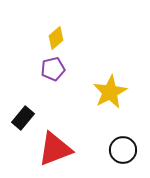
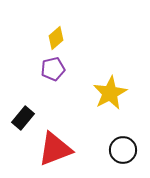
yellow star: moved 1 px down
